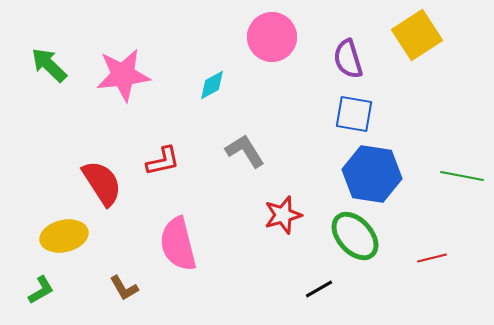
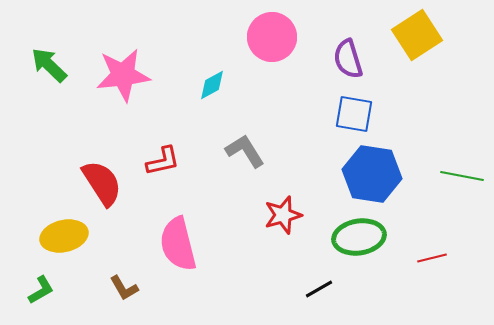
green ellipse: moved 4 px right, 1 px down; rotated 57 degrees counterclockwise
